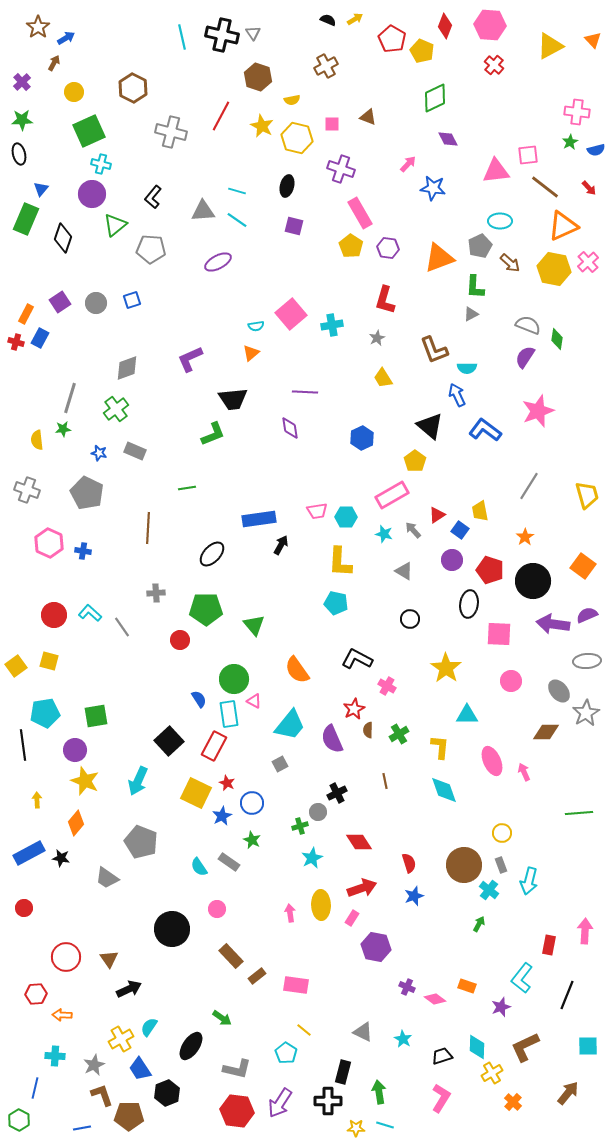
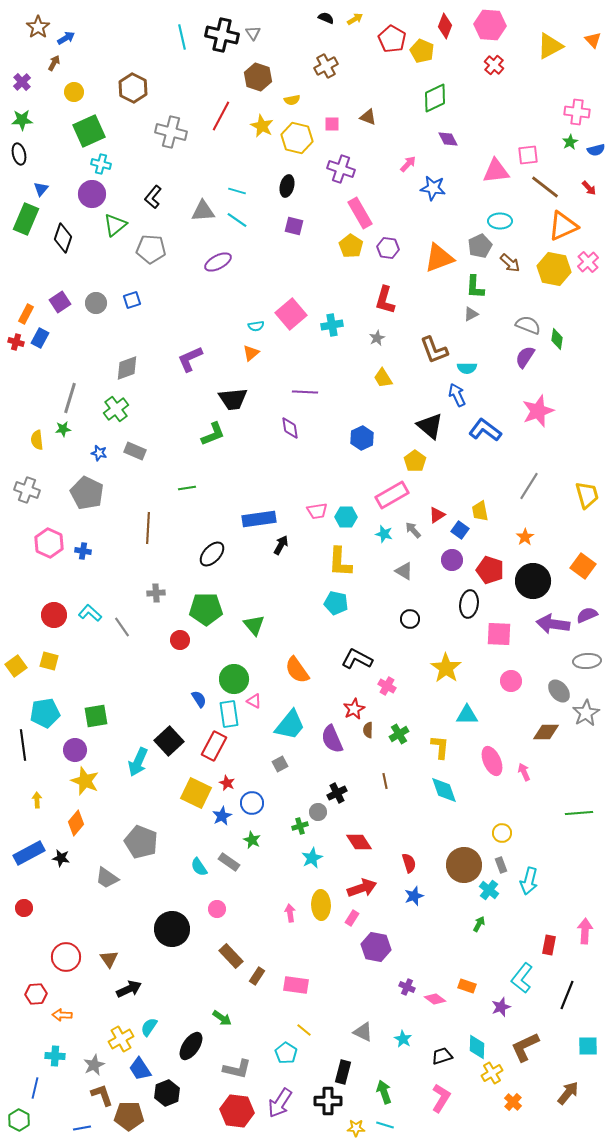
black semicircle at (328, 20): moved 2 px left, 2 px up
cyan arrow at (138, 781): moved 19 px up
brown rectangle at (257, 976): rotated 18 degrees counterclockwise
green arrow at (379, 1092): moved 5 px right; rotated 10 degrees counterclockwise
